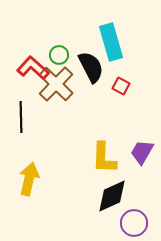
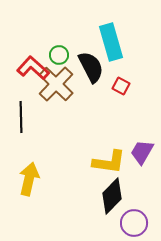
yellow L-shape: moved 5 px right, 4 px down; rotated 84 degrees counterclockwise
black diamond: rotated 21 degrees counterclockwise
